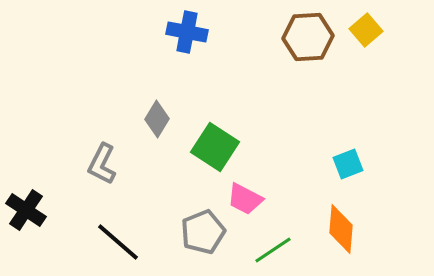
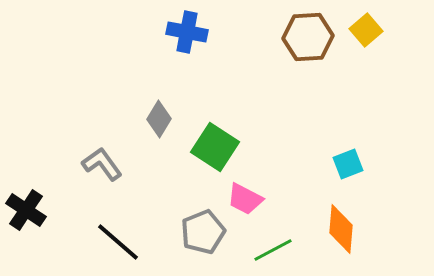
gray diamond: moved 2 px right
gray L-shape: rotated 117 degrees clockwise
green line: rotated 6 degrees clockwise
